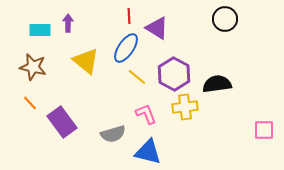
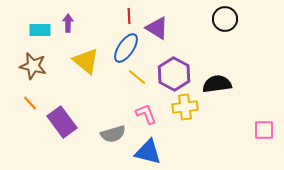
brown star: moved 1 px up
